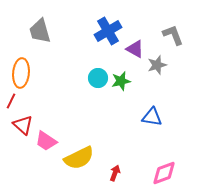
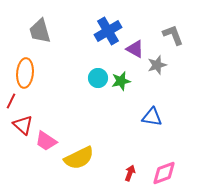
orange ellipse: moved 4 px right
red arrow: moved 15 px right
